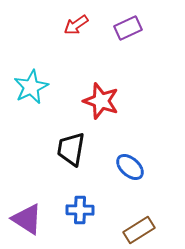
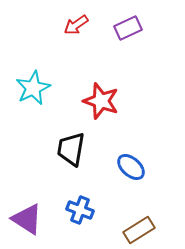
cyan star: moved 2 px right, 1 px down
blue ellipse: moved 1 px right
blue cross: rotated 20 degrees clockwise
